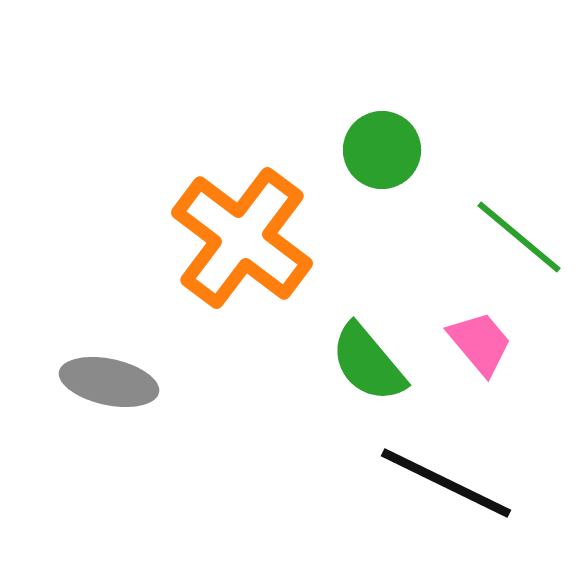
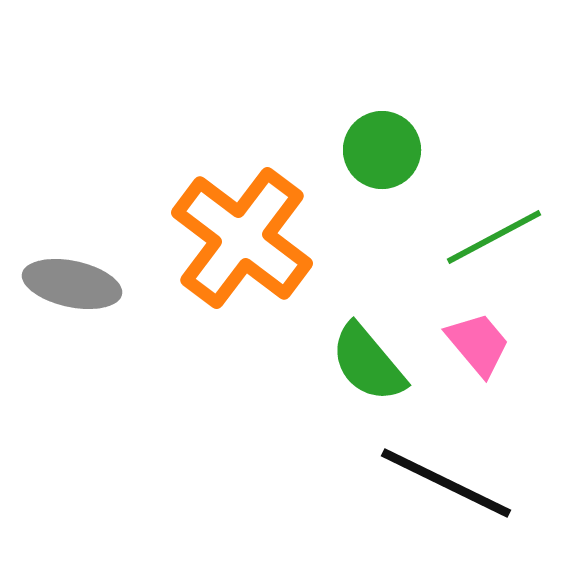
green line: moved 25 px left; rotated 68 degrees counterclockwise
pink trapezoid: moved 2 px left, 1 px down
gray ellipse: moved 37 px left, 98 px up
